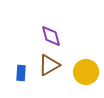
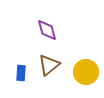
purple diamond: moved 4 px left, 6 px up
brown triangle: rotated 10 degrees counterclockwise
